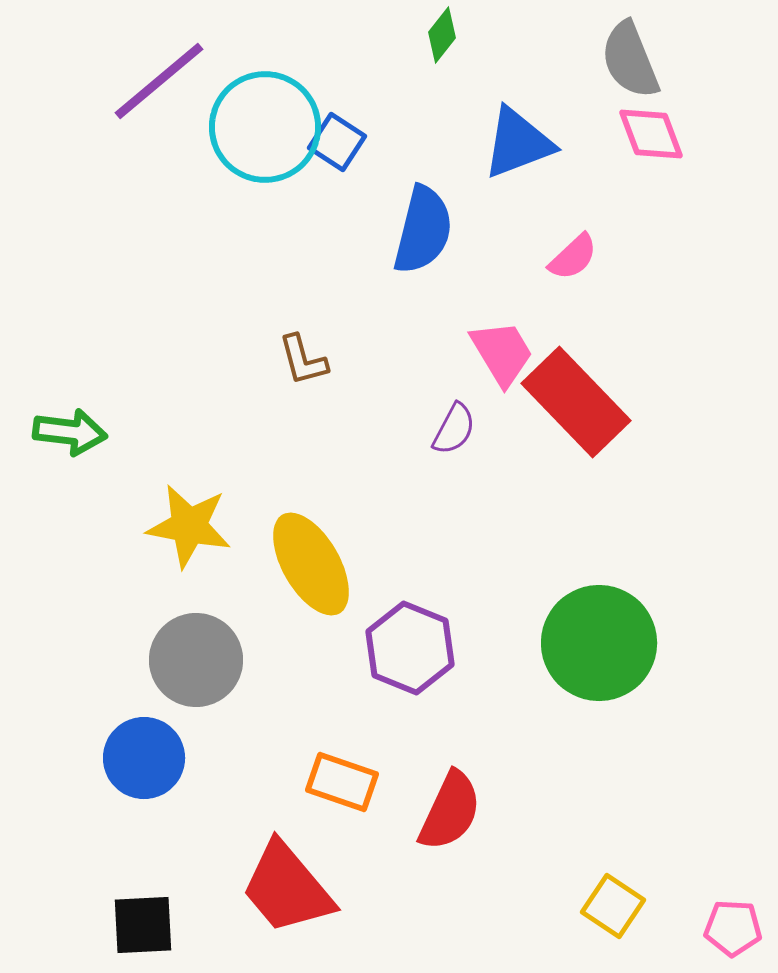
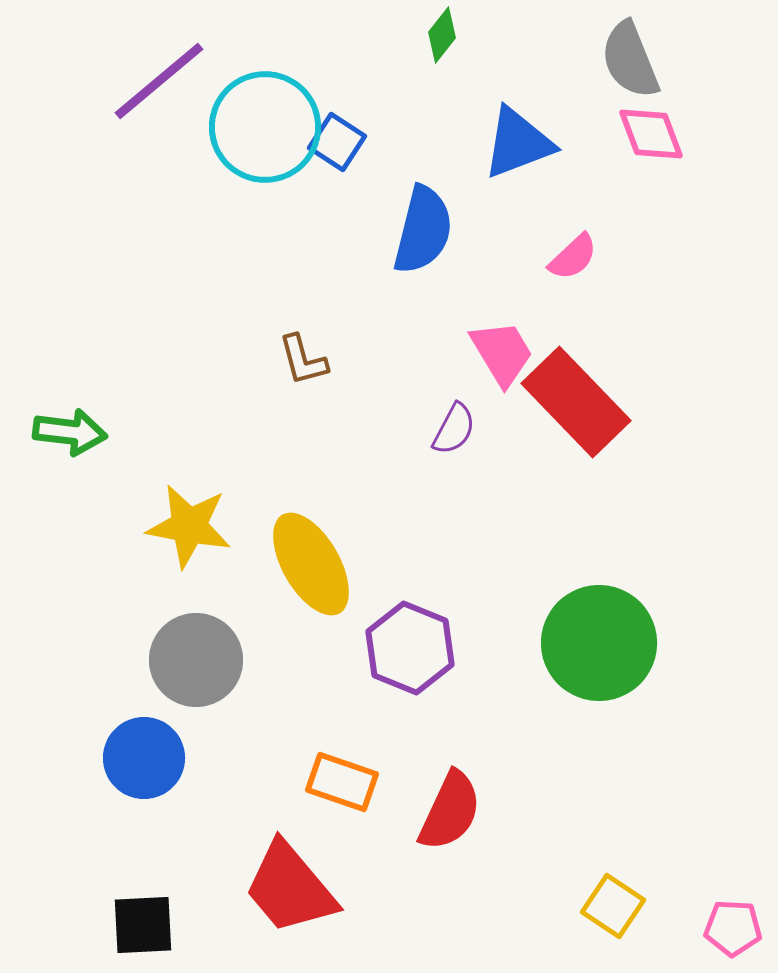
red trapezoid: moved 3 px right
